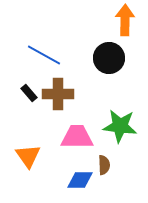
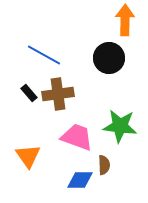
brown cross: rotated 8 degrees counterclockwise
pink trapezoid: rotated 20 degrees clockwise
